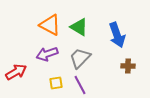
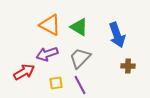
red arrow: moved 8 px right
